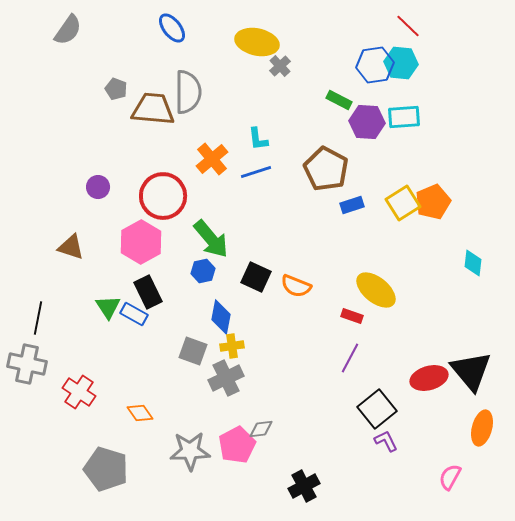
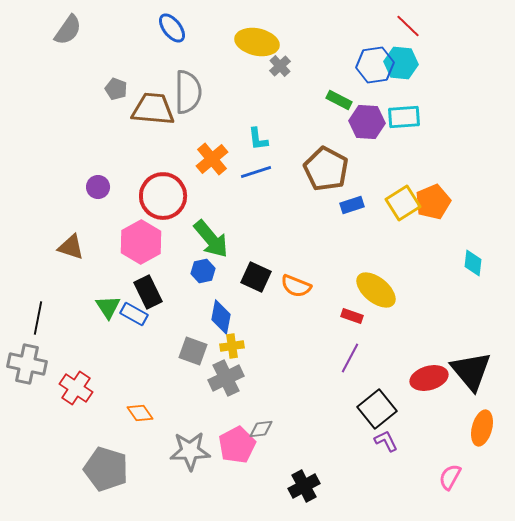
red cross at (79, 392): moved 3 px left, 4 px up
